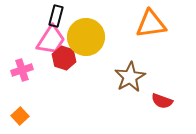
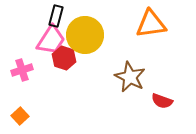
yellow circle: moved 1 px left, 2 px up
brown star: rotated 16 degrees counterclockwise
